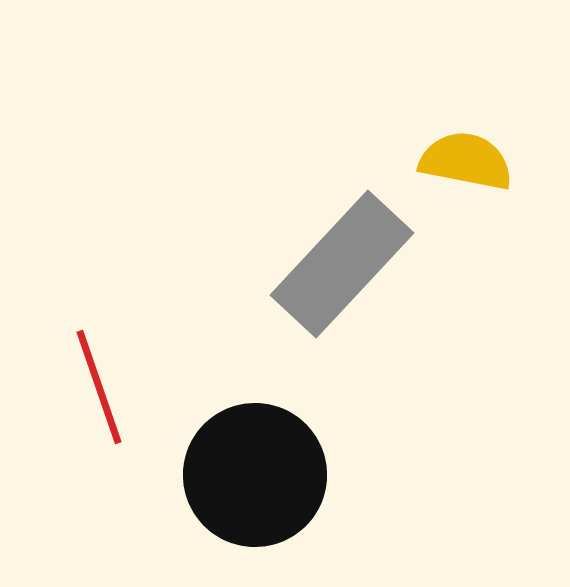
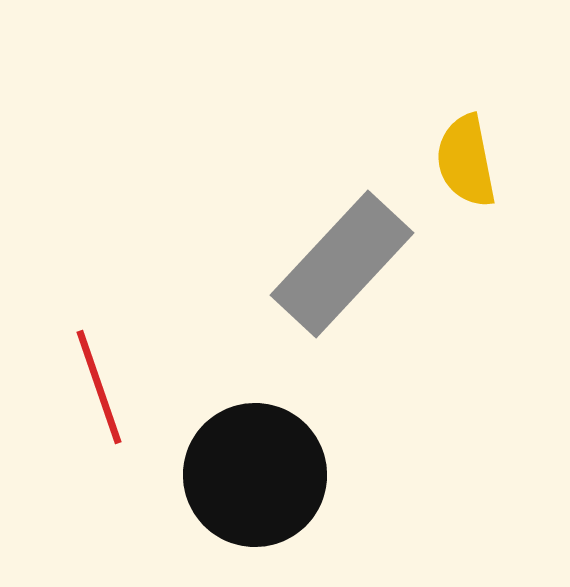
yellow semicircle: rotated 112 degrees counterclockwise
